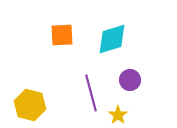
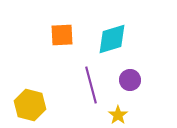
purple line: moved 8 px up
